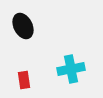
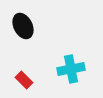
red rectangle: rotated 36 degrees counterclockwise
